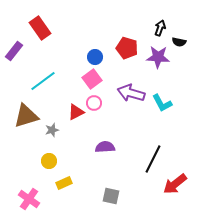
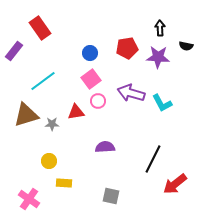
black arrow: rotated 21 degrees counterclockwise
black semicircle: moved 7 px right, 4 px down
red pentagon: rotated 25 degrees counterclockwise
blue circle: moved 5 px left, 4 px up
pink square: moved 1 px left
pink circle: moved 4 px right, 2 px up
red triangle: rotated 18 degrees clockwise
brown triangle: moved 1 px up
gray star: moved 6 px up; rotated 16 degrees clockwise
yellow rectangle: rotated 28 degrees clockwise
